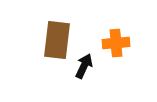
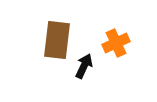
orange cross: rotated 20 degrees counterclockwise
